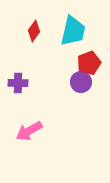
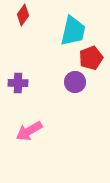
red diamond: moved 11 px left, 16 px up
red pentagon: moved 2 px right, 5 px up
purple circle: moved 6 px left
